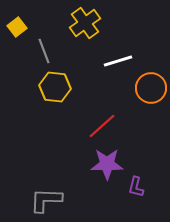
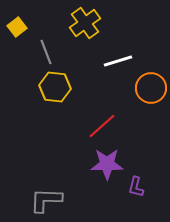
gray line: moved 2 px right, 1 px down
